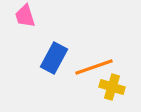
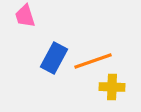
orange line: moved 1 px left, 6 px up
yellow cross: rotated 15 degrees counterclockwise
